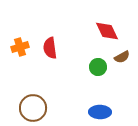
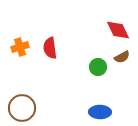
red diamond: moved 11 px right, 1 px up
brown circle: moved 11 px left
